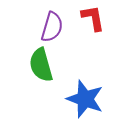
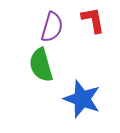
red L-shape: moved 2 px down
blue star: moved 3 px left
